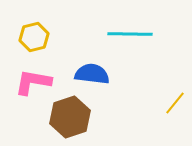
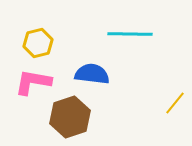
yellow hexagon: moved 4 px right, 6 px down
